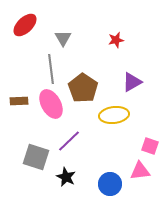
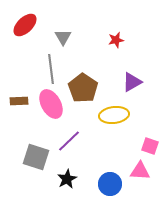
gray triangle: moved 1 px up
pink triangle: rotated 10 degrees clockwise
black star: moved 1 px right, 2 px down; rotated 18 degrees clockwise
